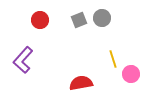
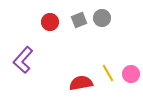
red circle: moved 10 px right, 2 px down
yellow line: moved 5 px left, 14 px down; rotated 12 degrees counterclockwise
